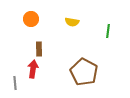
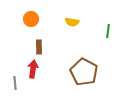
brown rectangle: moved 2 px up
